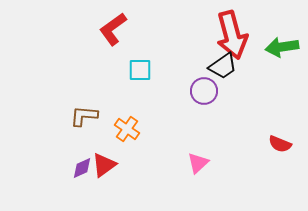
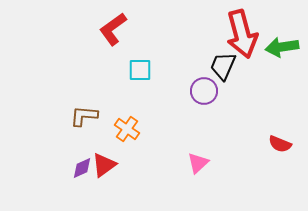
red arrow: moved 10 px right, 1 px up
black trapezoid: rotated 148 degrees clockwise
